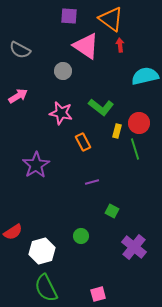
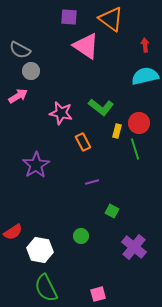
purple square: moved 1 px down
red arrow: moved 25 px right
gray circle: moved 32 px left
white hexagon: moved 2 px left, 1 px up; rotated 25 degrees clockwise
